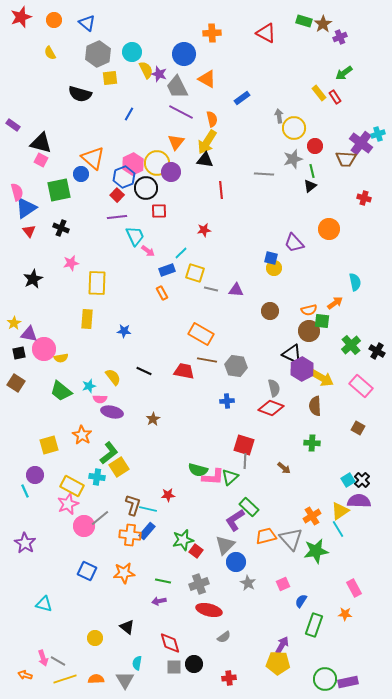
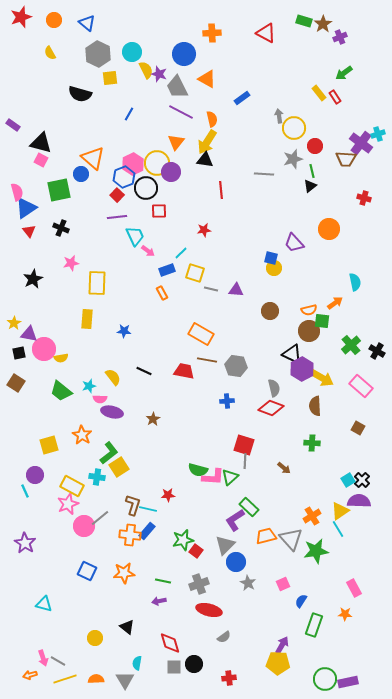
gray hexagon at (98, 54): rotated 10 degrees counterclockwise
orange arrow at (25, 675): moved 5 px right; rotated 32 degrees counterclockwise
